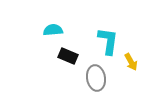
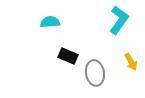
cyan semicircle: moved 3 px left, 8 px up
cyan L-shape: moved 11 px right, 21 px up; rotated 28 degrees clockwise
gray ellipse: moved 1 px left, 5 px up
